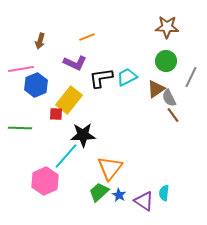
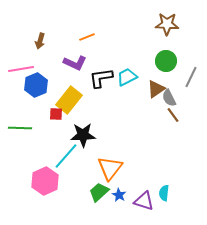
brown star: moved 3 px up
purple triangle: rotated 15 degrees counterclockwise
